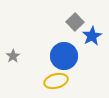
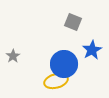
gray square: moved 2 px left; rotated 24 degrees counterclockwise
blue star: moved 14 px down
blue circle: moved 8 px down
